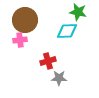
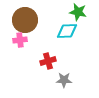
gray star: moved 5 px right, 2 px down
